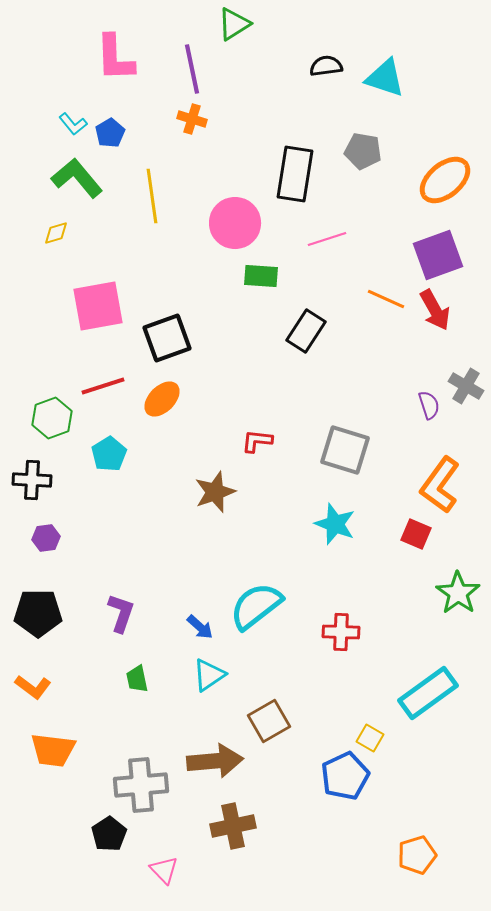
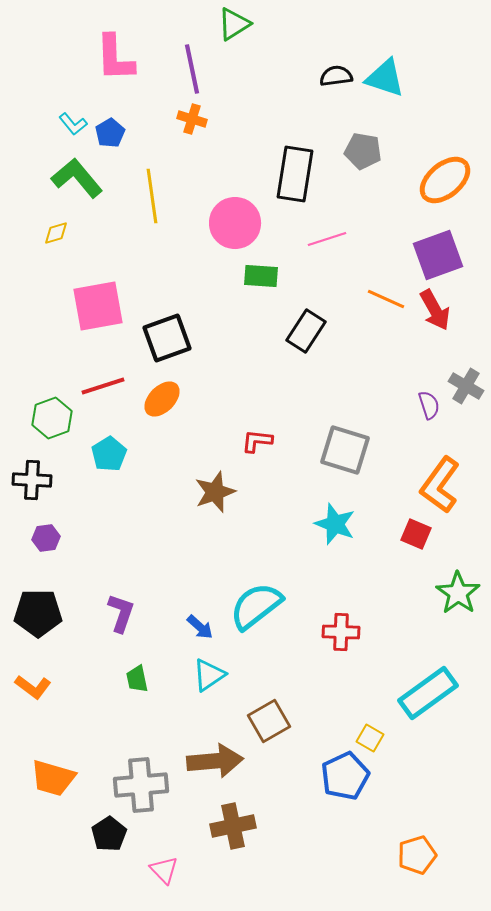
black semicircle at (326, 66): moved 10 px right, 10 px down
orange trapezoid at (53, 750): moved 28 px down; rotated 9 degrees clockwise
